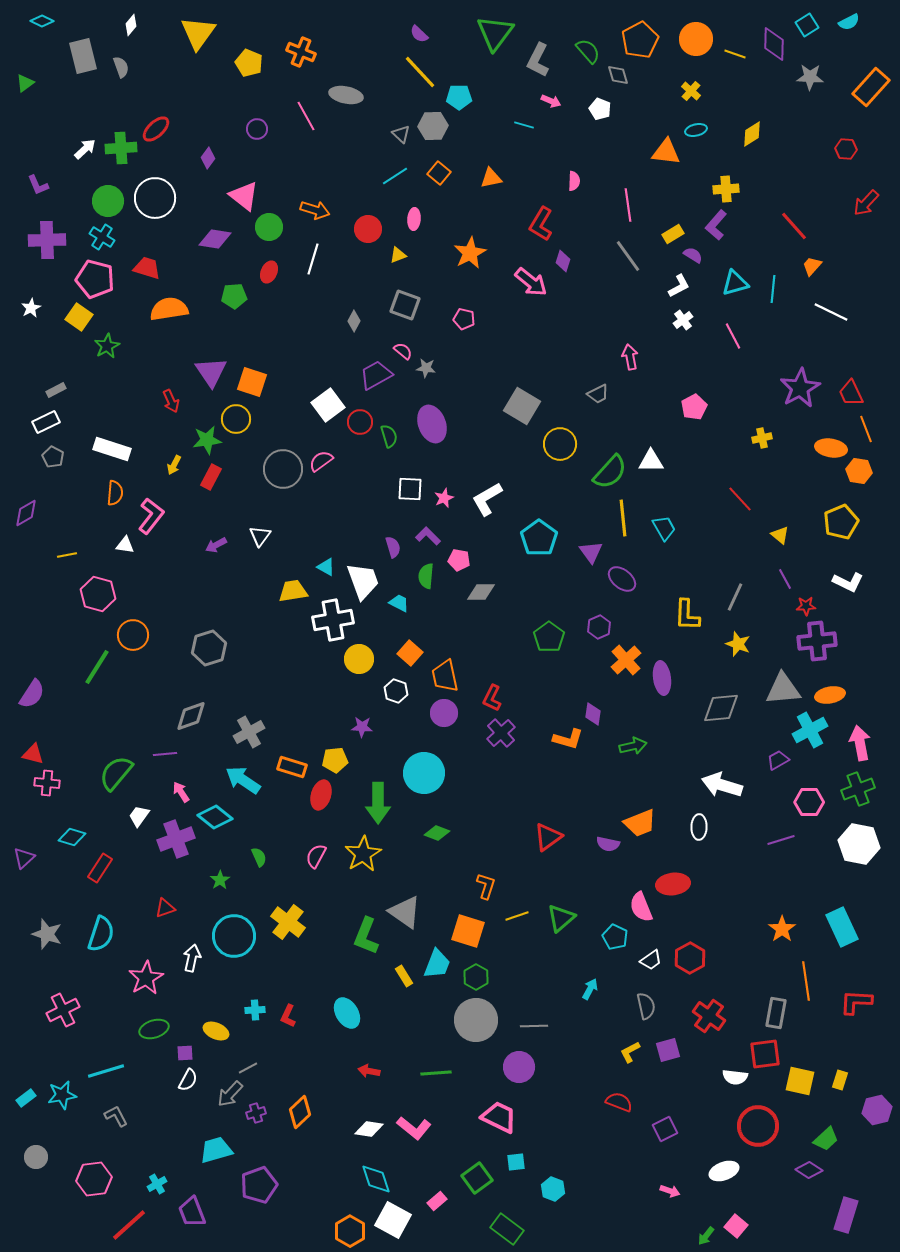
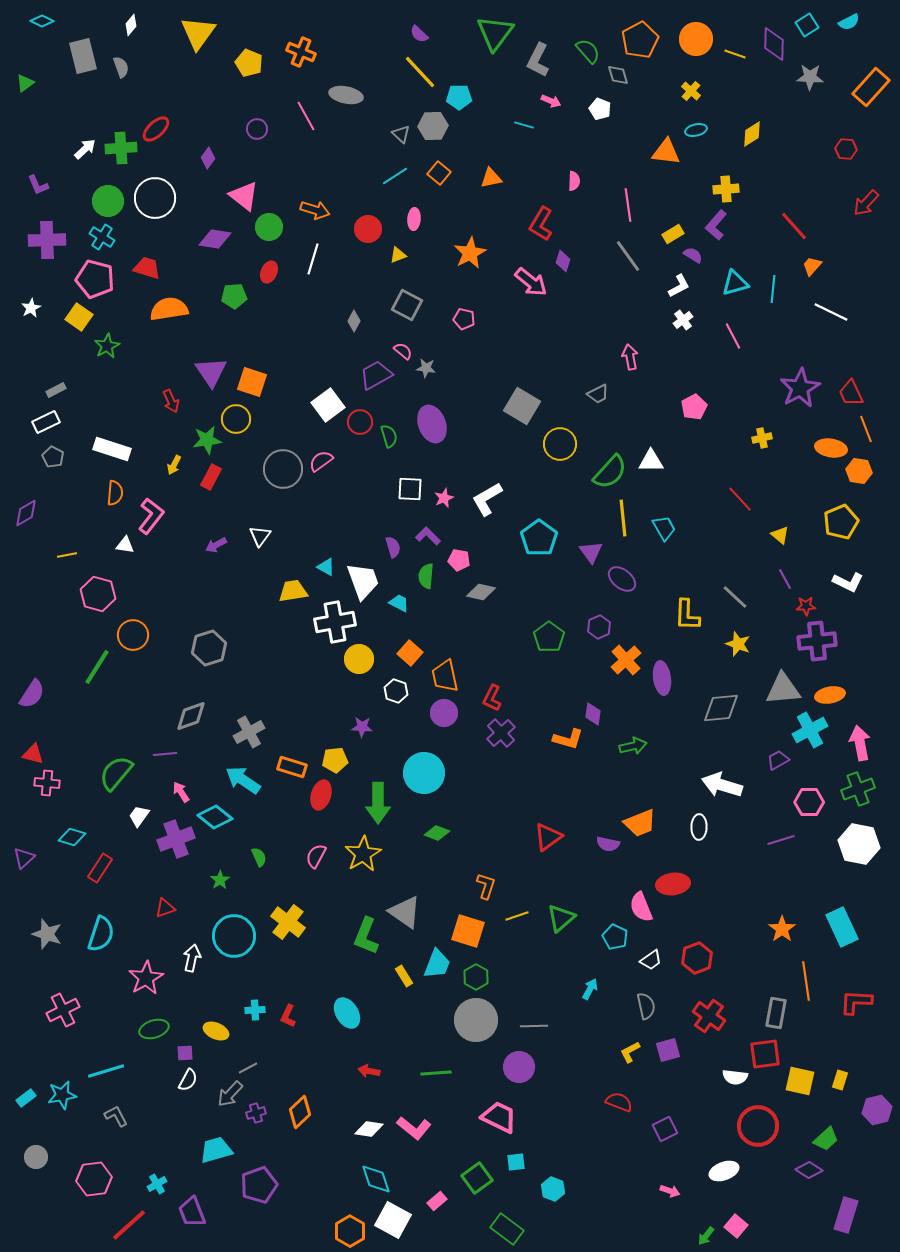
gray square at (405, 305): moved 2 px right; rotated 8 degrees clockwise
gray diamond at (481, 592): rotated 12 degrees clockwise
gray line at (735, 597): rotated 72 degrees counterclockwise
white cross at (333, 620): moved 2 px right, 2 px down
red hexagon at (690, 958): moved 7 px right; rotated 8 degrees clockwise
